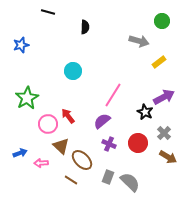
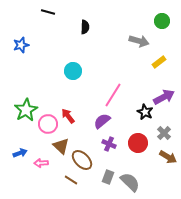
green star: moved 1 px left, 12 px down
